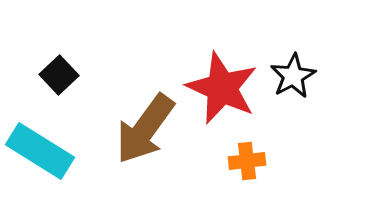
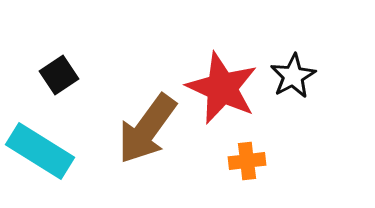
black square: rotated 9 degrees clockwise
brown arrow: moved 2 px right
